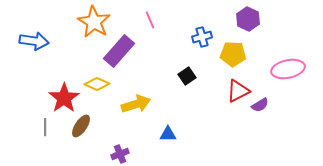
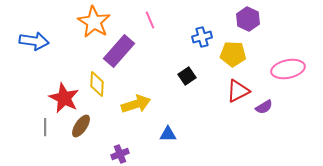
yellow diamond: rotated 70 degrees clockwise
red star: rotated 12 degrees counterclockwise
purple semicircle: moved 4 px right, 2 px down
